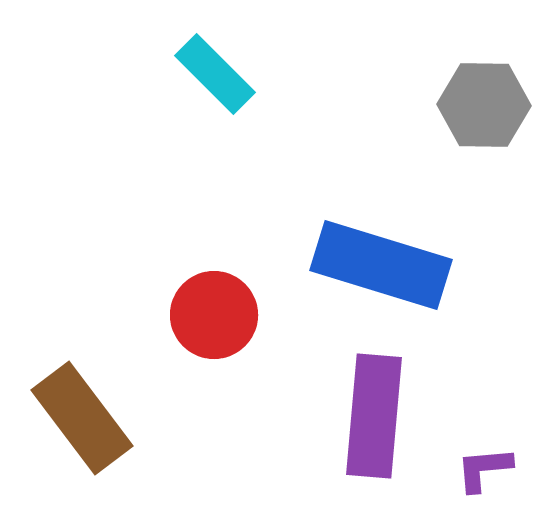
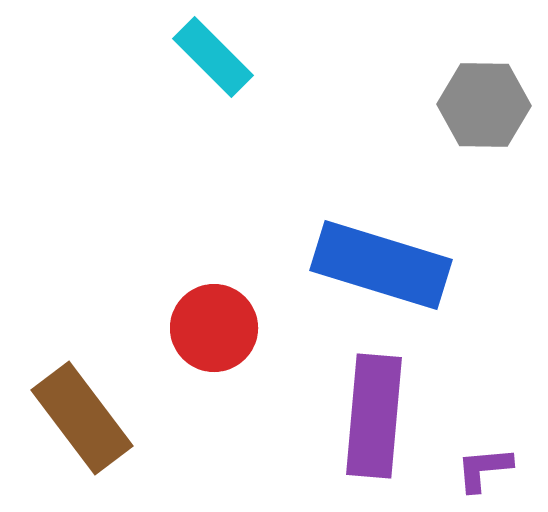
cyan rectangle: moved 2 px left, 17 px up
red circle: moved 13 px down
